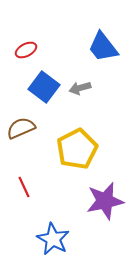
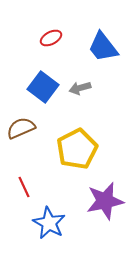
red ellipse: moved 25 px right, 12 px up
blue square: moved 1 px left
blue star: moved 4 px left, 16 px up
